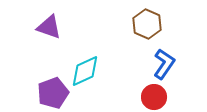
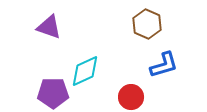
blue L-shape: moved 1 px down; rotated 40 degrees clockwise
purple pentagon: rotated 20 degrees clockwise
red circle: moved 23 px left
